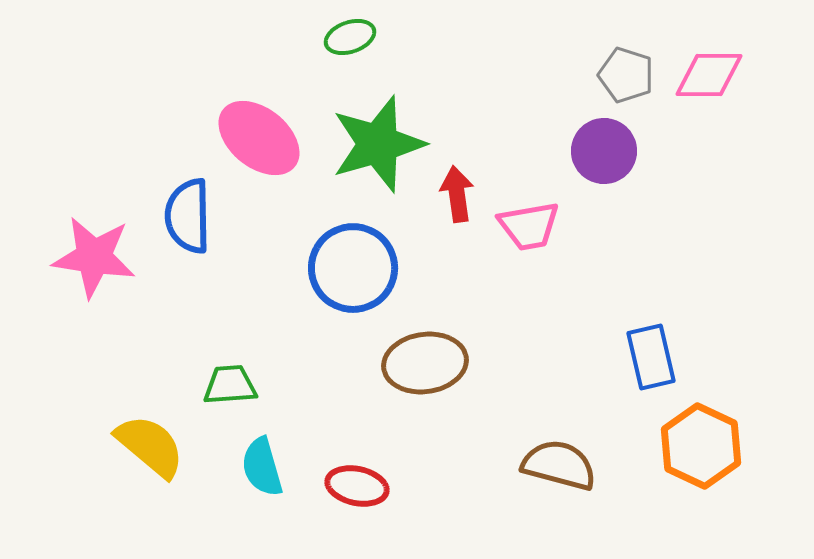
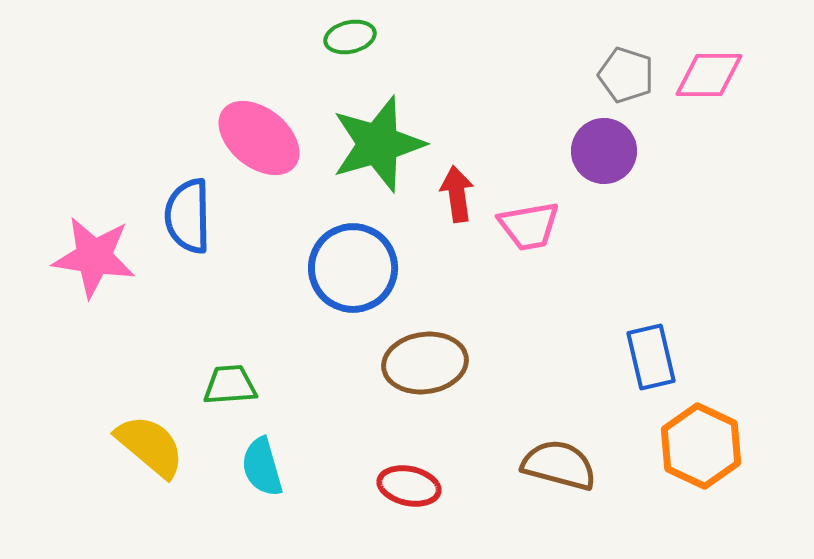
green ellipse: rotated 6 degrees clockwise
red ellipse: moved 52 px right
